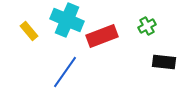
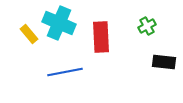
cyan cross: moved 8 px left, 3 px down
yellow rectangle: moved 3 px down
red rectangle: moved 1 px left, 1 px down; rotated 72 degrees counterclockwise
blue line: rotated 44 degrees clockwise
